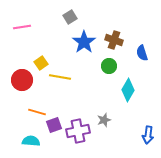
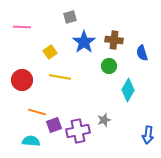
gray square: rotated 16 degrees clockwise
pink line: rotated 12 degrees clockwise
brown cross: rotated 12 degrees counterclockwise
yellow square: moved 9 px right, 11 px up
